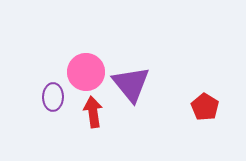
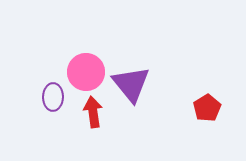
red pentagon: moved 2 px right, 1 px down; rotated 8 degrees clockwise
